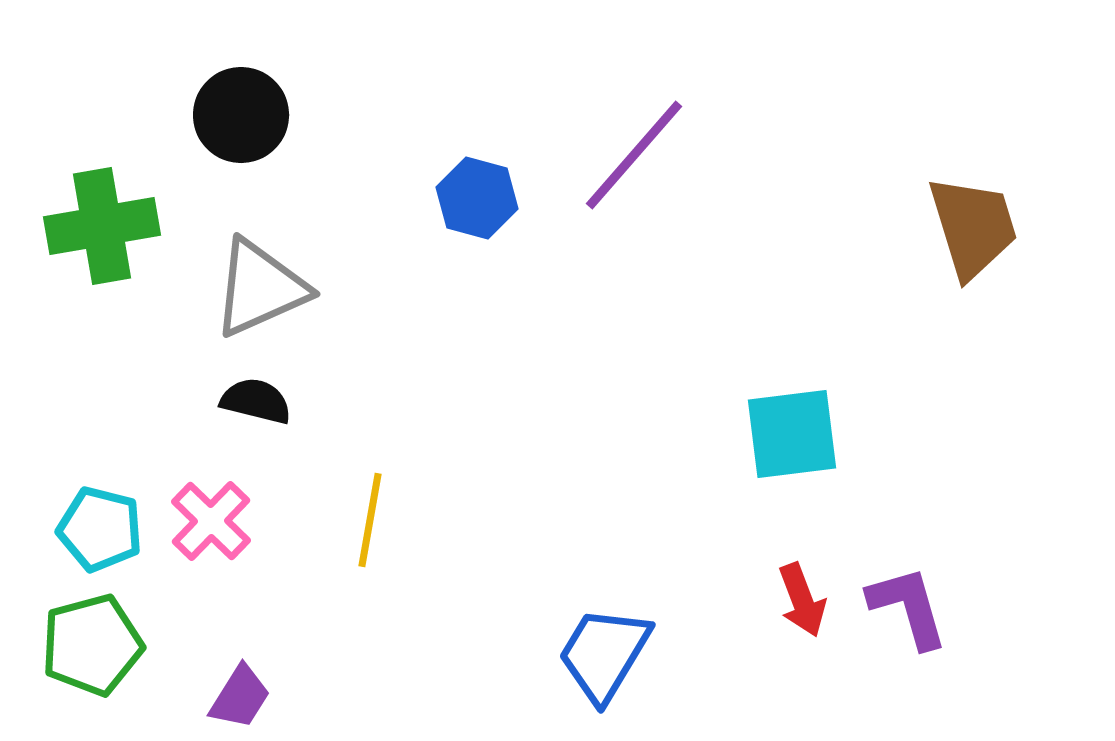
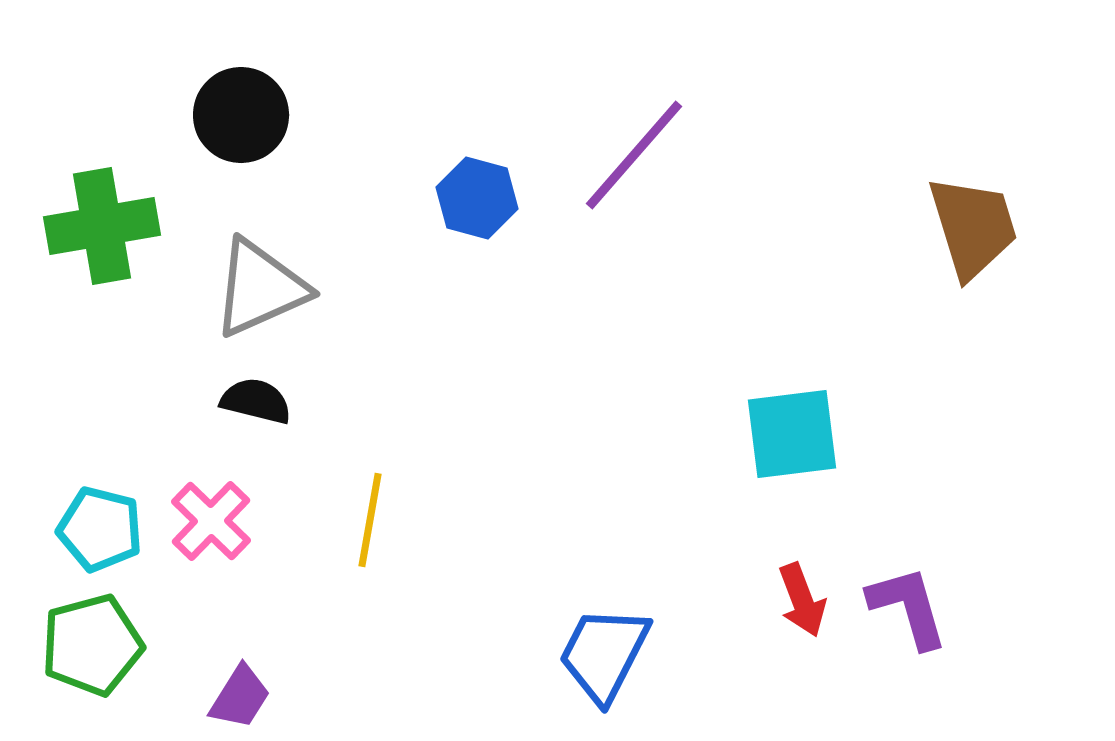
blue trapezoid: rotated 4 degrees counterclockwise
